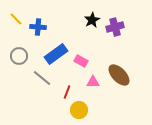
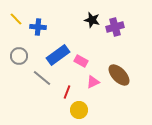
black star: rotated 28 degrees counterclockwise
blue rectangle: moved 2 px right, 1 px down
pink triangle: rotated 24 degrees counterclockwise
